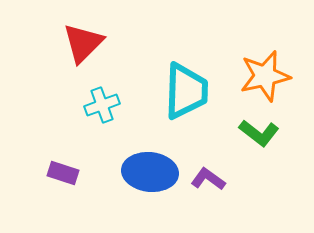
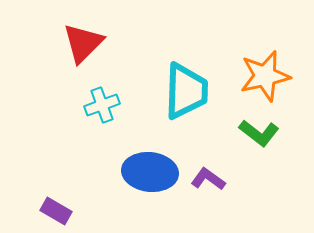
purple rectangle: moved 7 px left, 38 px down; rotated 12 degrees clockwise
